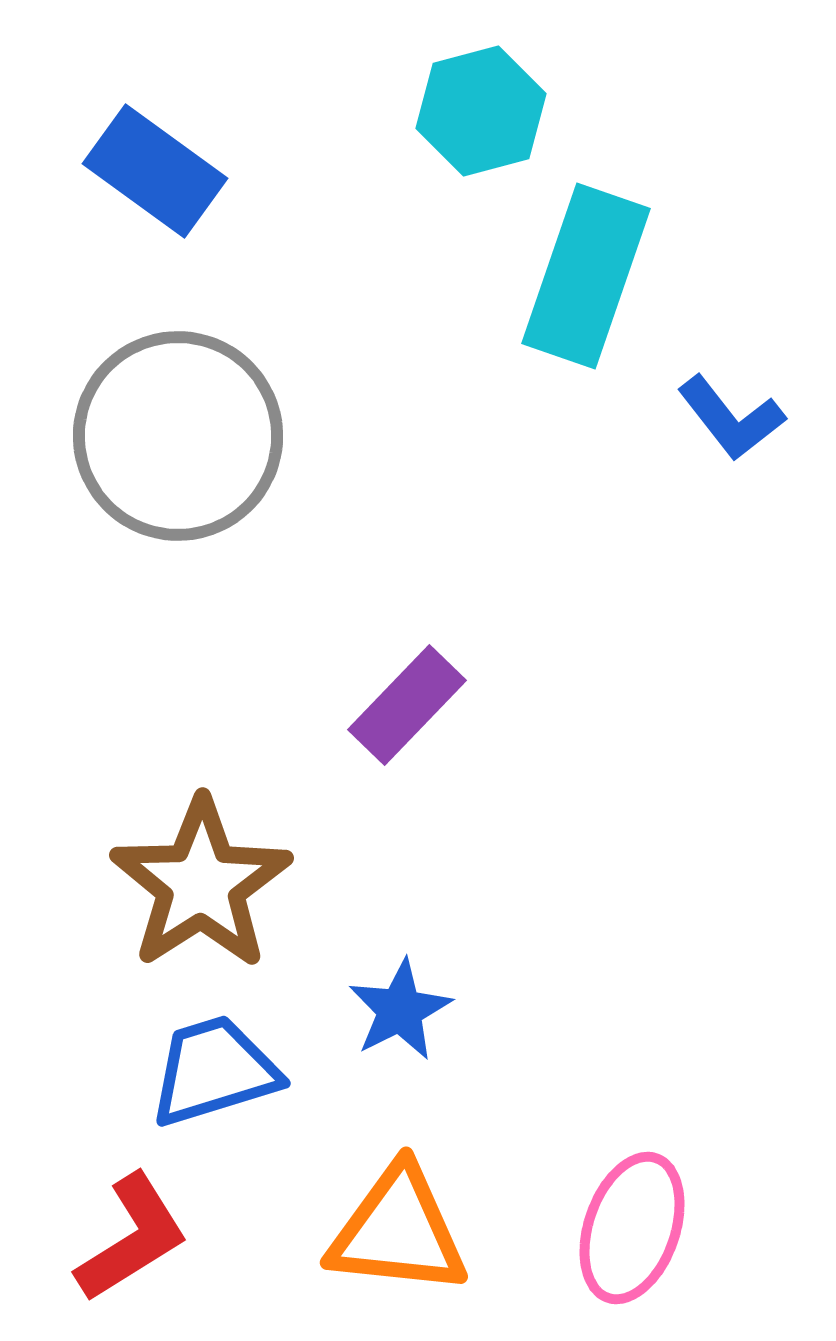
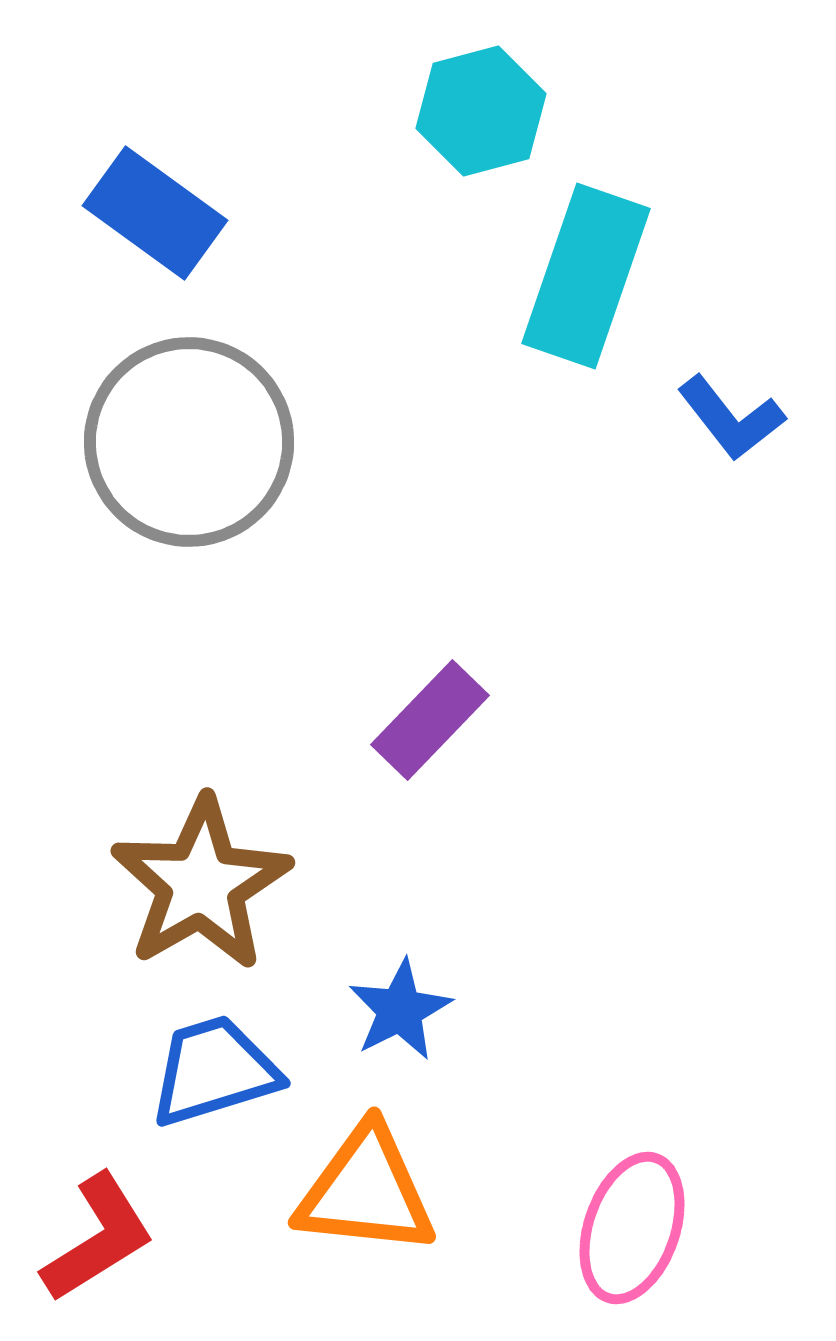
blue rectangle: moved 42 px down
gray circle: moved 11 px right, 6 px down
purple rectangle: moved 23 px right, 15 px down
brown star: rotated 3 degrees clockwise
orange triangle: moved 32 px left, 40 px up
red L-shape: moved 34 px left
